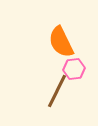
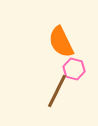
pink hexagon: rotated 20 degrees clockwise
